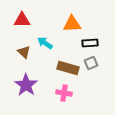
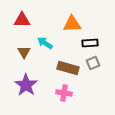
brown triangle: rotated 16 degrees clockwise
gray square: moved 2 px right
